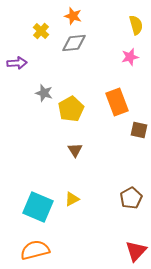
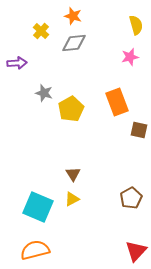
brown triangle: moved 2 px left, 24 px down
